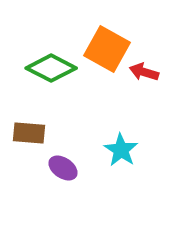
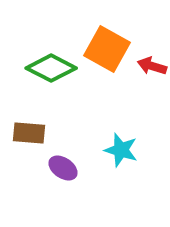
red arrow: moved 8 px right, 6 px up
cyan star: rotated 16 degrees counterclockwise
